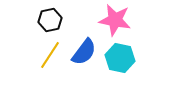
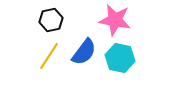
black hexagon: moved 1 px right
yellow line: moved 1 px left, 1 px down
